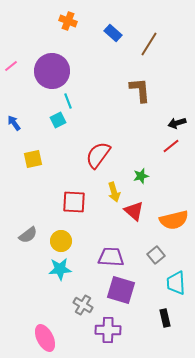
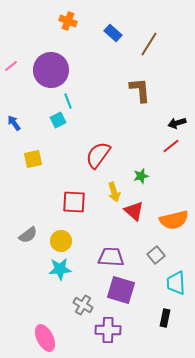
purple circle: moved 1 px left, 1 px up
black rectangle: rotated 24 degrees clockwise
